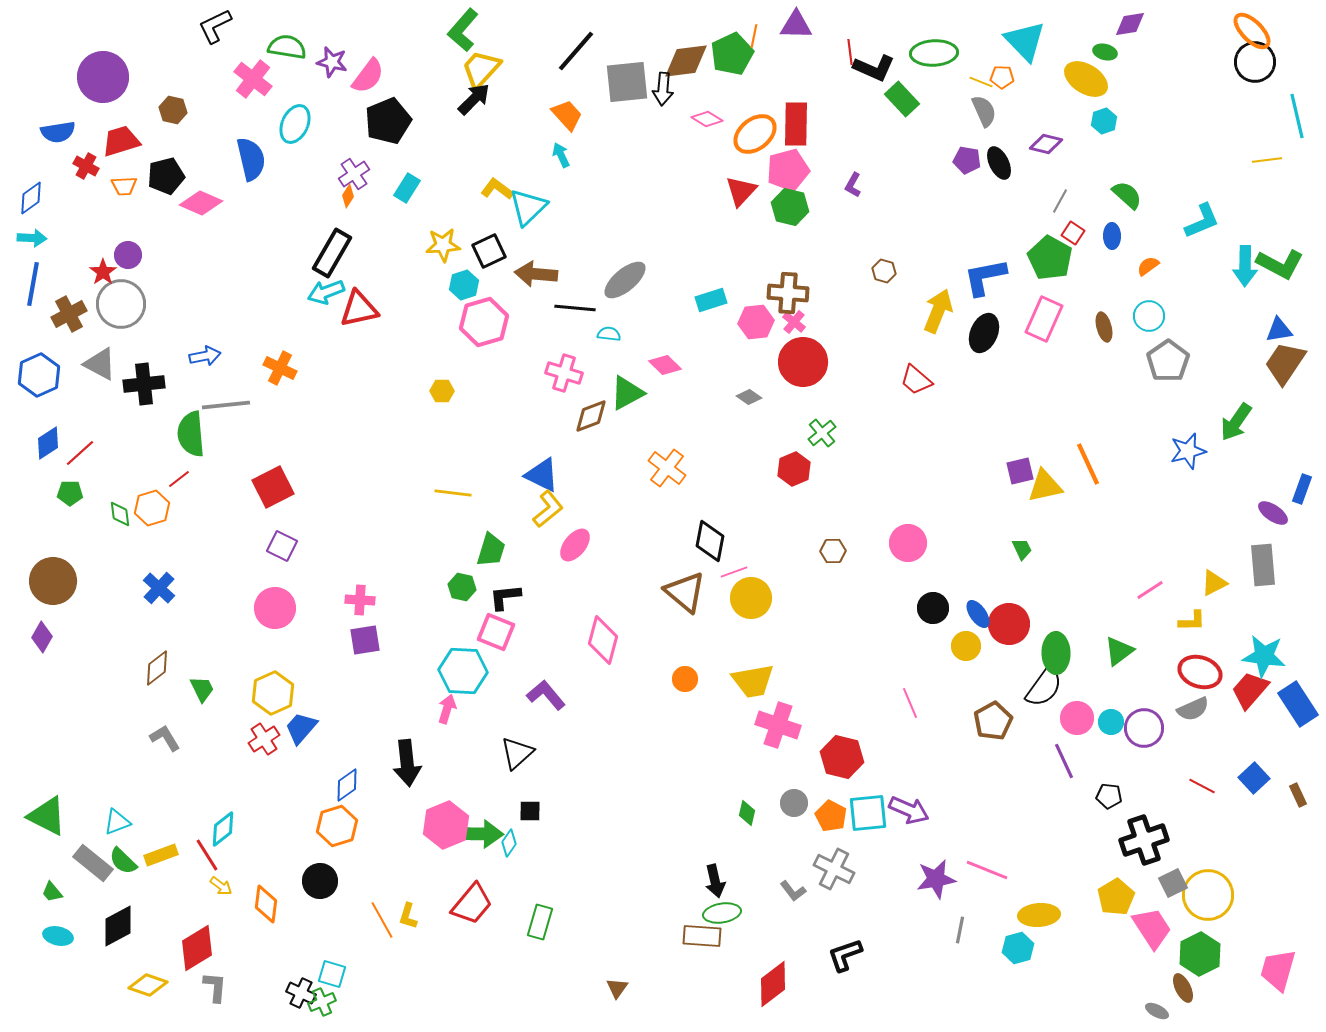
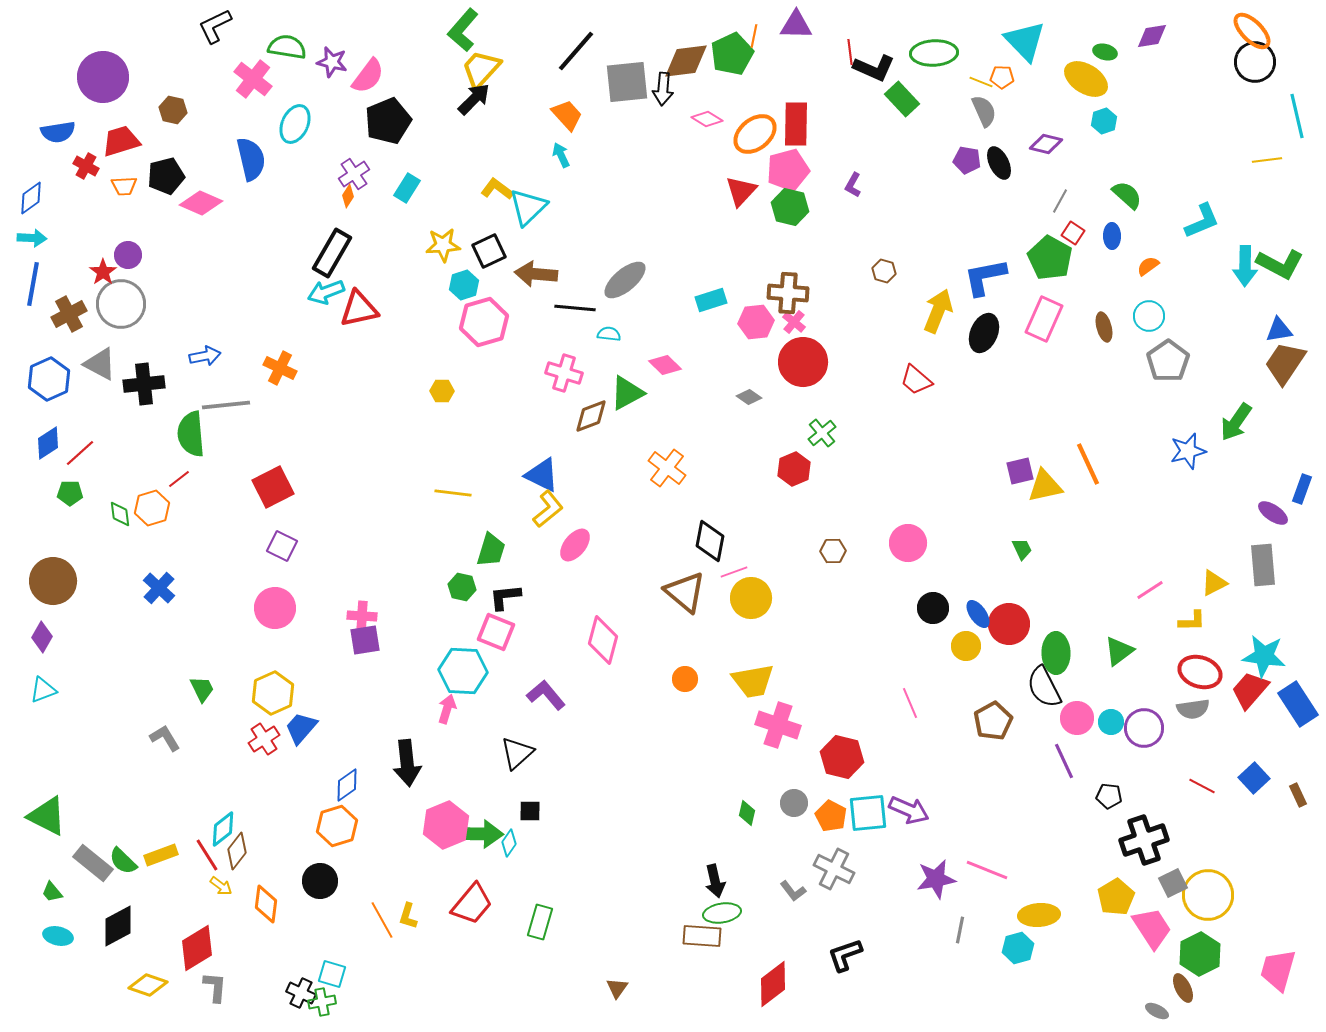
purple diamond at (1130, 24): moved 22 px right, 12 px down
blue hexagon at (39, 375): moved 10 px right, 4 px down
pink cross at (360, 600): moved 2 px right, 16 px down
brown diamond at (157, 668): moved 80 px right, 183 px down; rotated 15 degrees counterclockwise
black semicircle at (1044, 687): rotated 117 degrees clockwise
gray semicircle at (1193, 709): rotated 16 degrees clockwise
cyan triangle at (117, 822): moved 74 px left, 132 px up
green cross at (322, 1002): rotated 12 degrees clockwise
